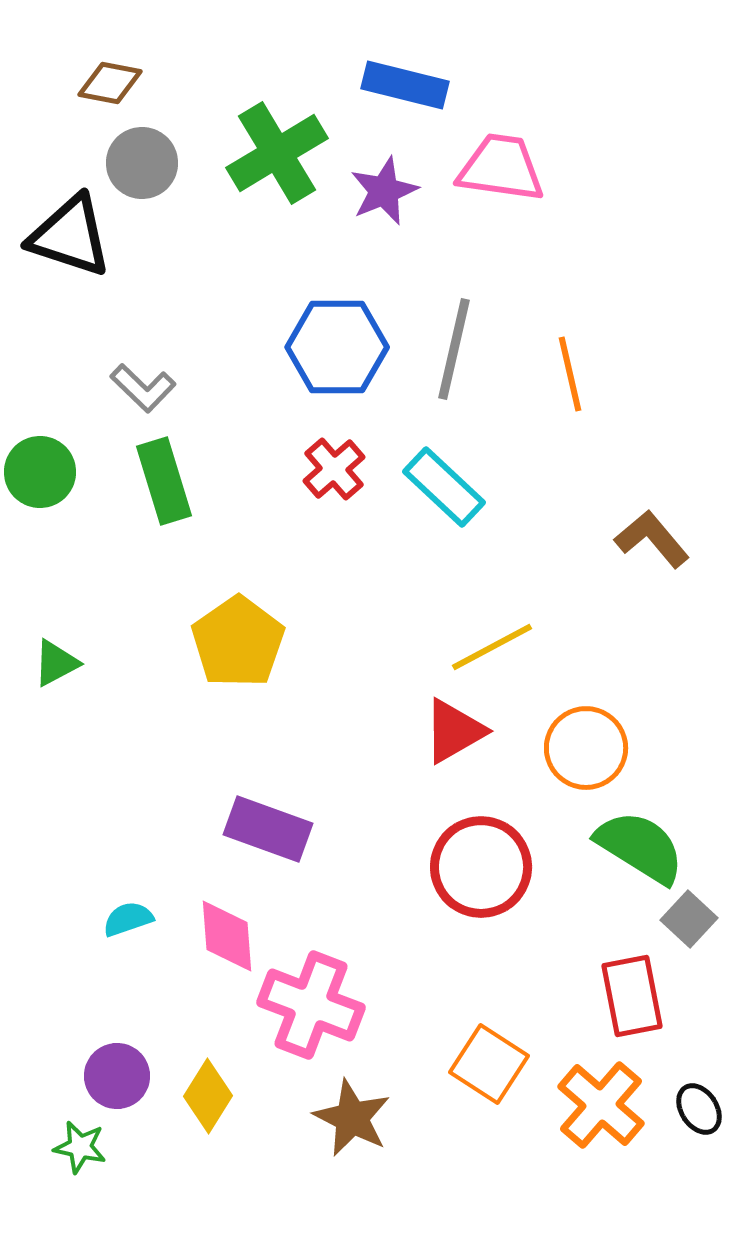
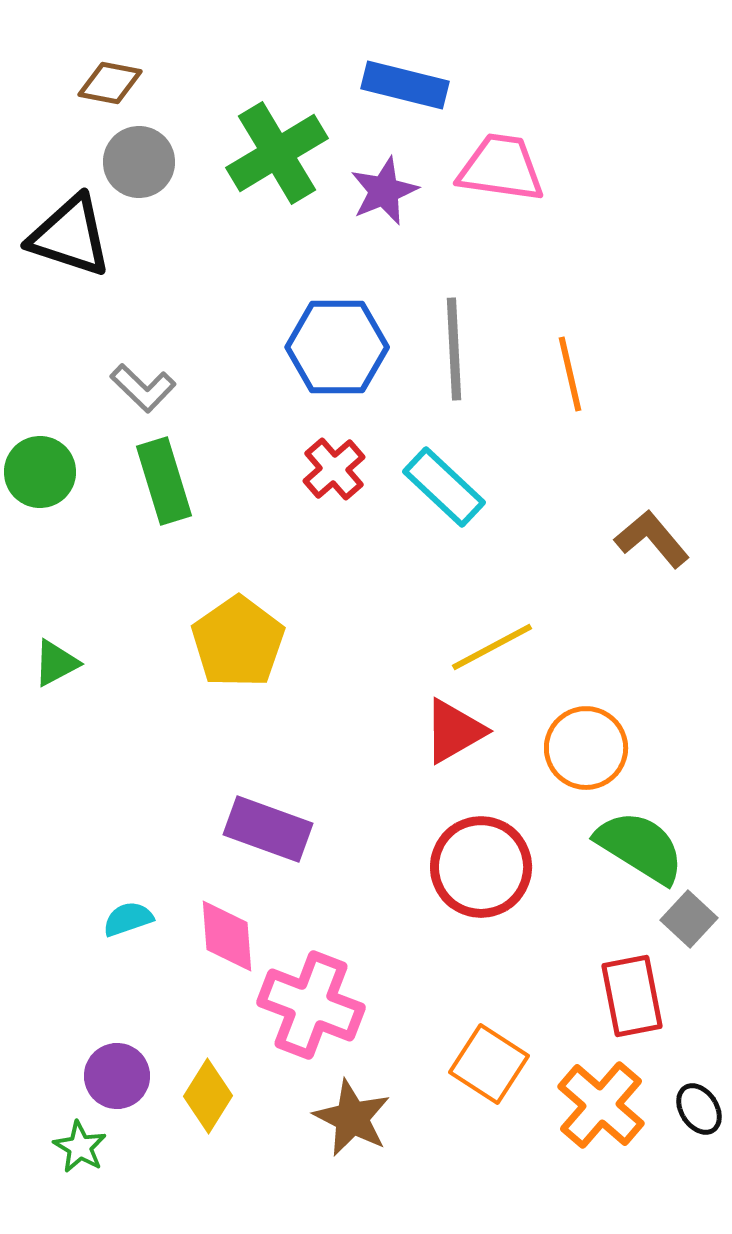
gray circle: moved 3 px left, 1 px up
gray line: rotated 16 degrees counterclockwise
green star: rotated 18 degrees clockwise
